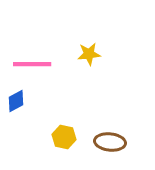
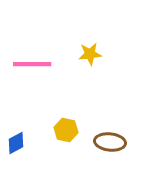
yellow star: moved 1 px right
blue diamond: moved 42 px down
yellow hexagon: moved 2 px right, 7 px up
